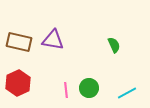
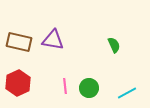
pink line: moved 1 px left, 4 px up
